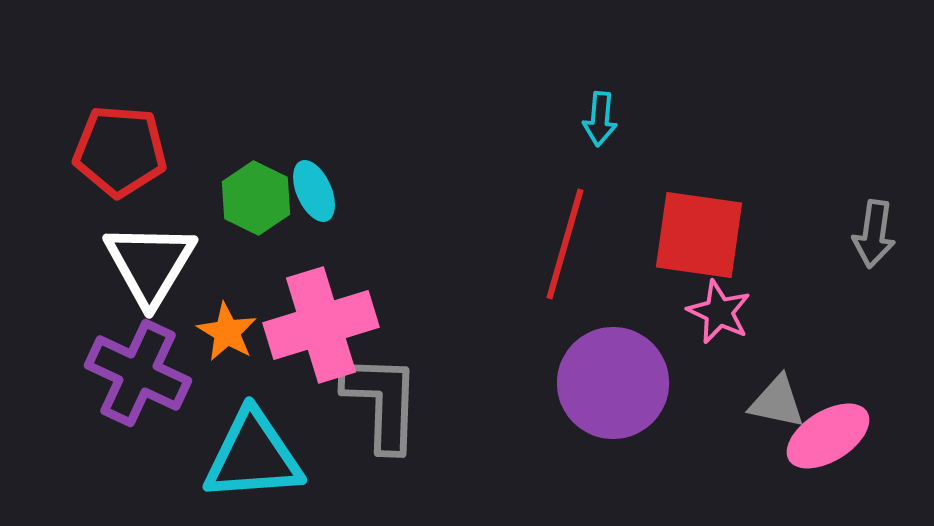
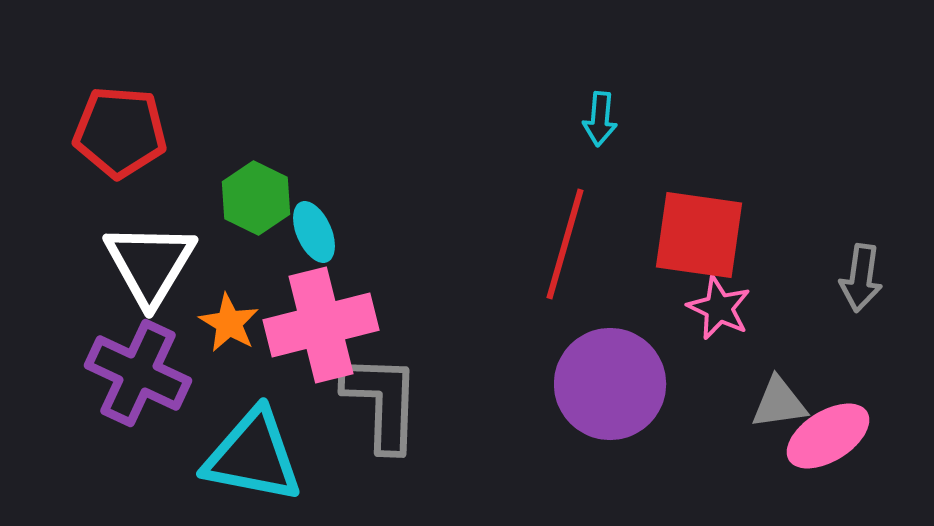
red pentagon: moved 19 px up
cyan ellipse: moved 41 px down
gray arrow: moved 13 px left, 44 px down
pink star: moved 4 px up
pink cross: rotated 3 degrees clockwise
orange star: moved 2 px right, 9 px up
purple circle: moved 3 px left, 1 px down
gray triangle: moved 2 px right, 1 px down; rotated 20 degrees counterclockwise
cyan triangle: rotated 15 degrees clockwise
